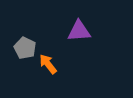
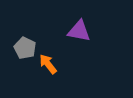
purple triangle: rotated 15 degrees clockwise
